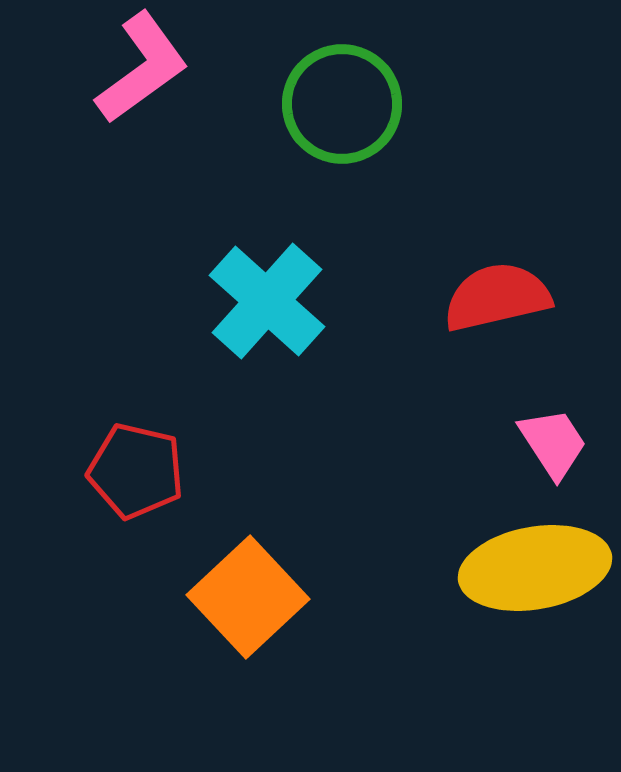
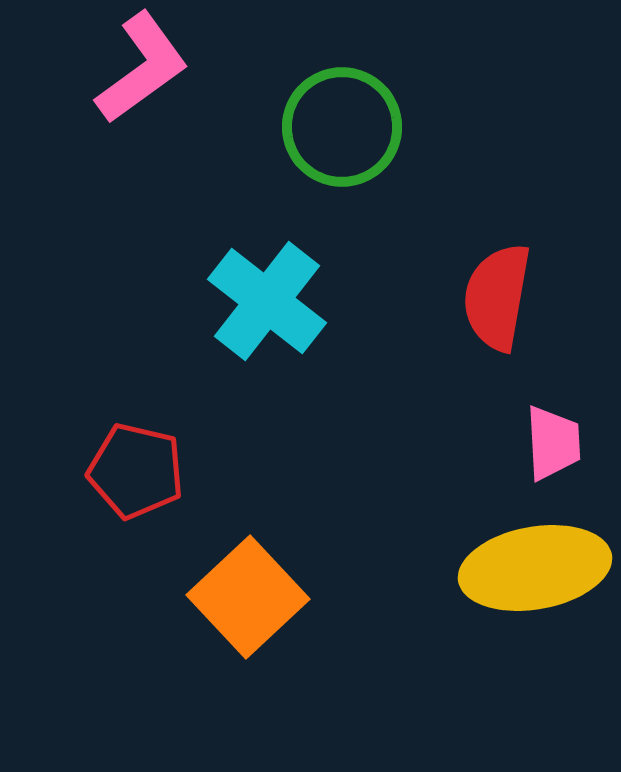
green circle: moved 23 px down
red semicircle: rotated 67 degrees counterclockwise
cyan cross: rotated 4 degrees counterclockwise
pink trapezoid: rotated 30 degrees clockwise
